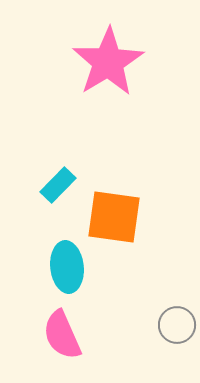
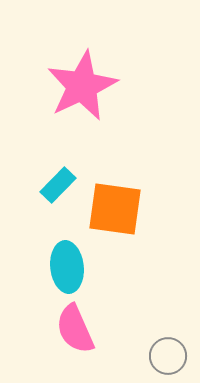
pink star: moved 26 px left, 24 px down; rotated 6 degrees clockwise
orange square: moved 1 px right, 8 px up
gray circle: moved 9 px left, 31 px down
pink semicircle: moved 13 px right, 6 px up
